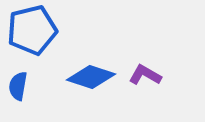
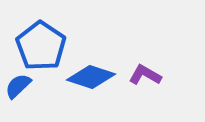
blue pentagon: moved 9 px right, 16 px down; rotated 24 degrees counterclockwise
blue semicircle: rotated 36 degrees clockwise
